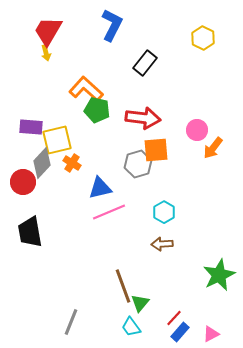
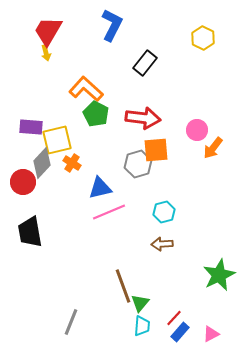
green pentagon: moved 1 px left, 4 px down; rotated 15 degrees clockwise
cyan hexagon: rotated 15 degrees clockwise
cyan trapezoid: moved 11 px right, 1 px up; rotated 140 degrees counterclockwise
